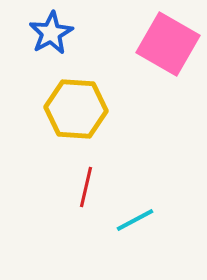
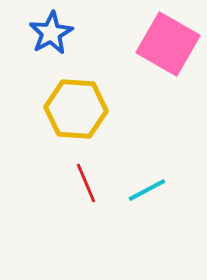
red line: moved 4 px up; rotated 36 degrees counterclockwise
cyan line: moved 12 px right, 30 px up
